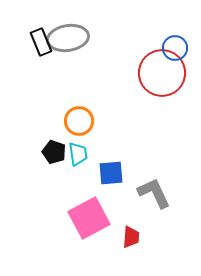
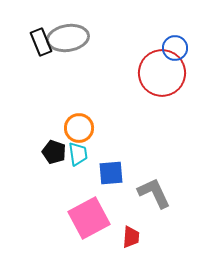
orange circle: moved 7 px down
